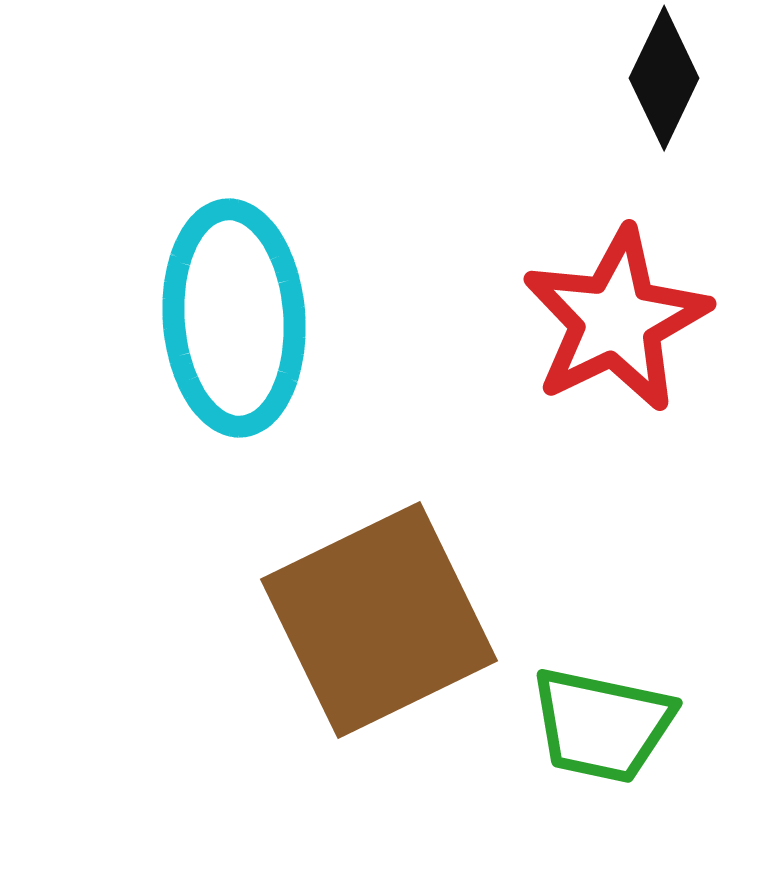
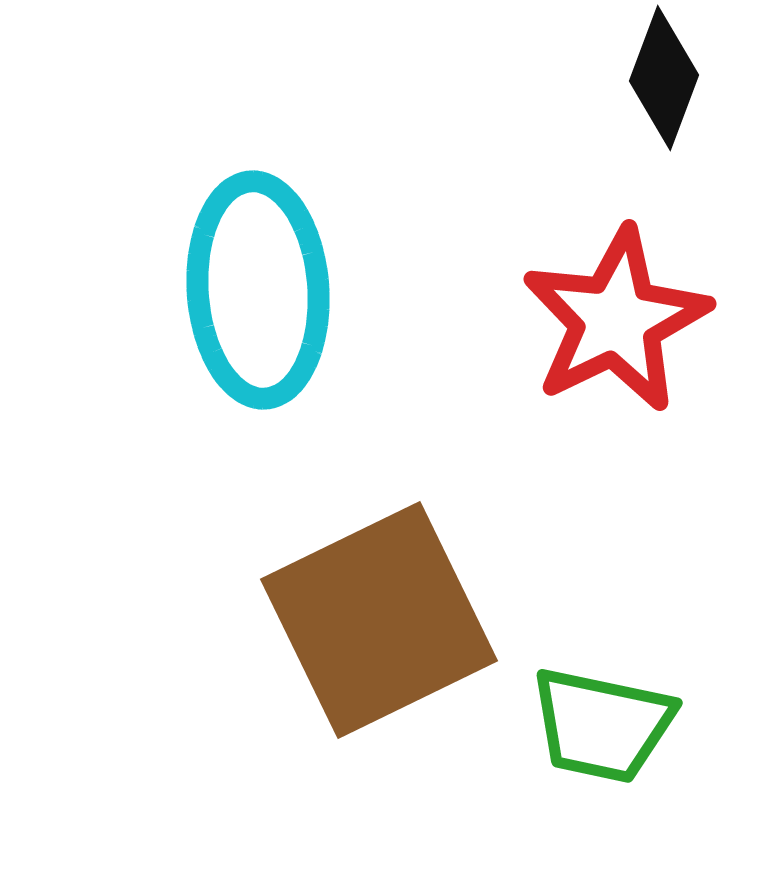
black diamond: rotated 5 degrees counterclockwise
cyan ellipse: moved 24 px right, 28 px up
